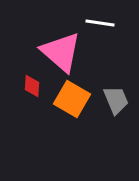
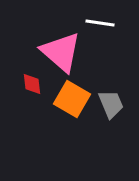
red diamond: moved 2 px up; rotated 10 degrees counterclockwise
gray trapezoid: moved 5 px left, 4 px down
